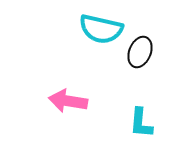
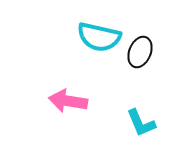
cyan semicircle: moved 2 px left, 8 px down
cyan L-shape: rotated 28 degrees counterclockwise
